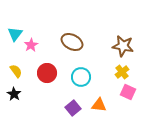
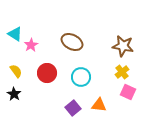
cyan triangle: rotated 35 degrees counterclockwise
